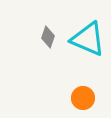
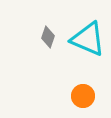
orange circle: moved 2 px up
